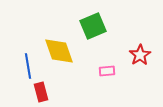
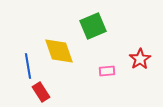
red star: moved 4 px down
red rectangle: rotated 18 degrees counterclockwise
